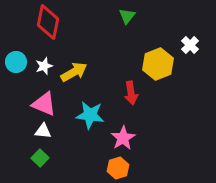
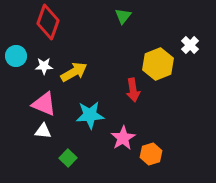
green triangle: moved 4 px left
red diamond: rotated 8 degrees clockwise
cyan circle: moved 6 px up
white star: rotated 18 degrees clockwise
red arrow: moved 2 px right, 3 px up
cyan star: rotated 12 degrees counterclockwise
green square: moved 28 px right
orange hexagon: moved 33 px right, 14 px up
